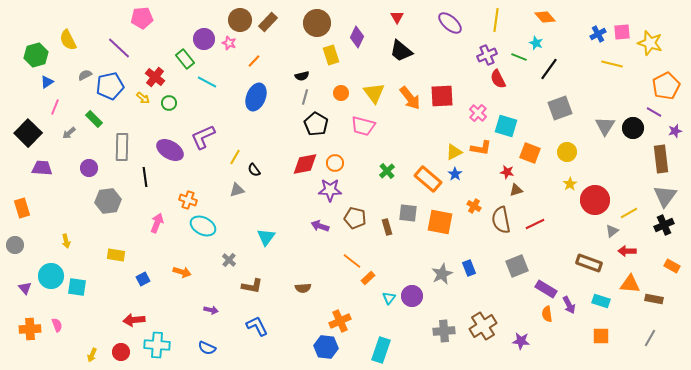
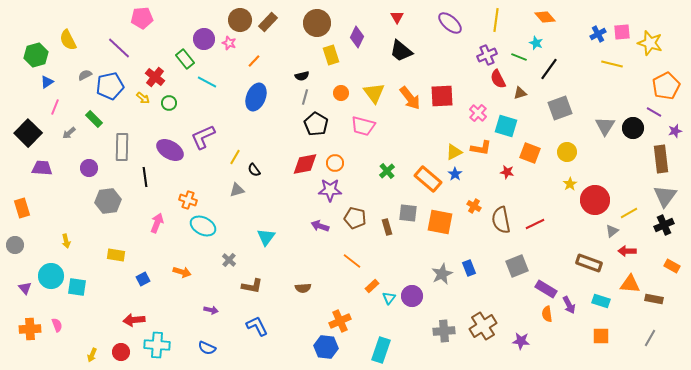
brown triangle at (516, 190): moved 4 px right, 97 px up
orange rectangle at (368, 278): moved 4 px right, 8 px down
